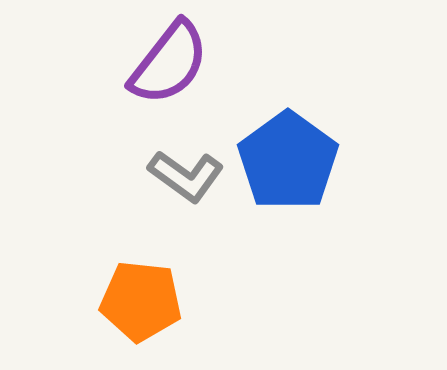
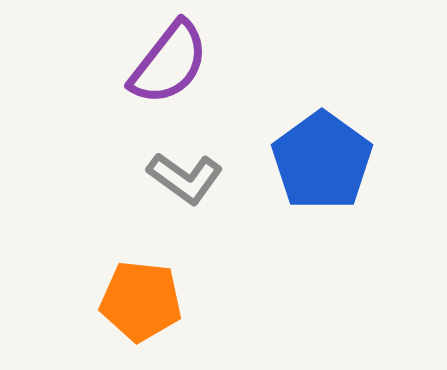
blue pentagon: moved 34 px right
gray L-shape: moved 1 px left, 2 px down
